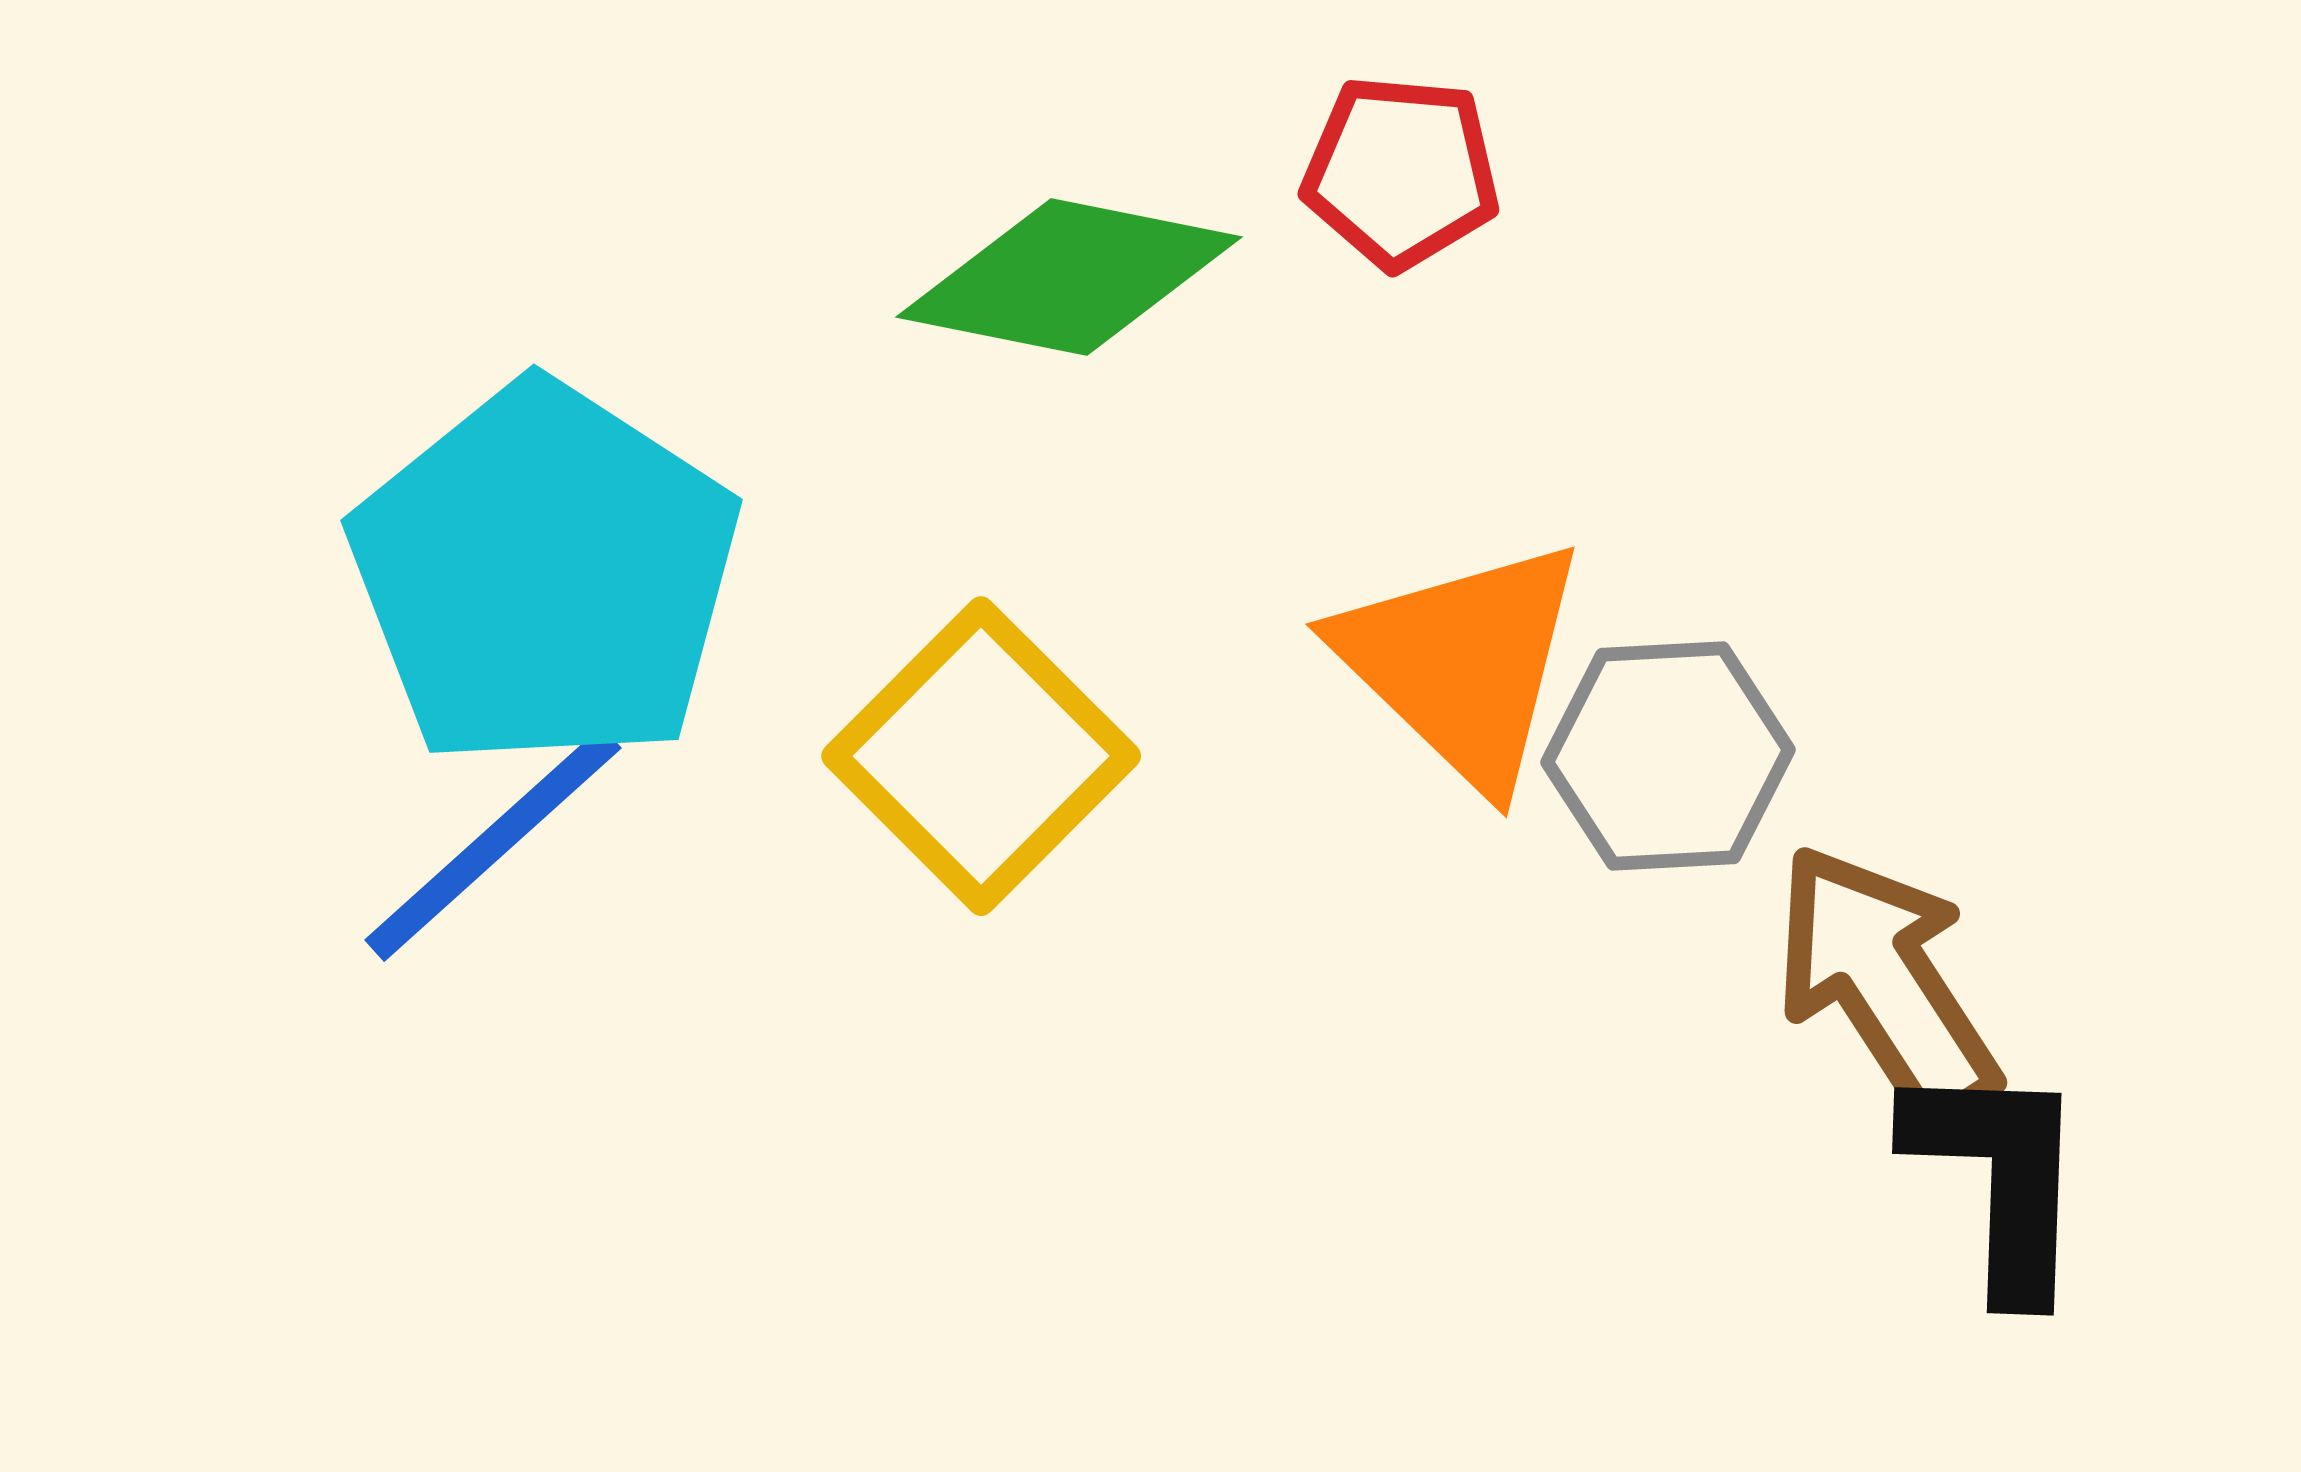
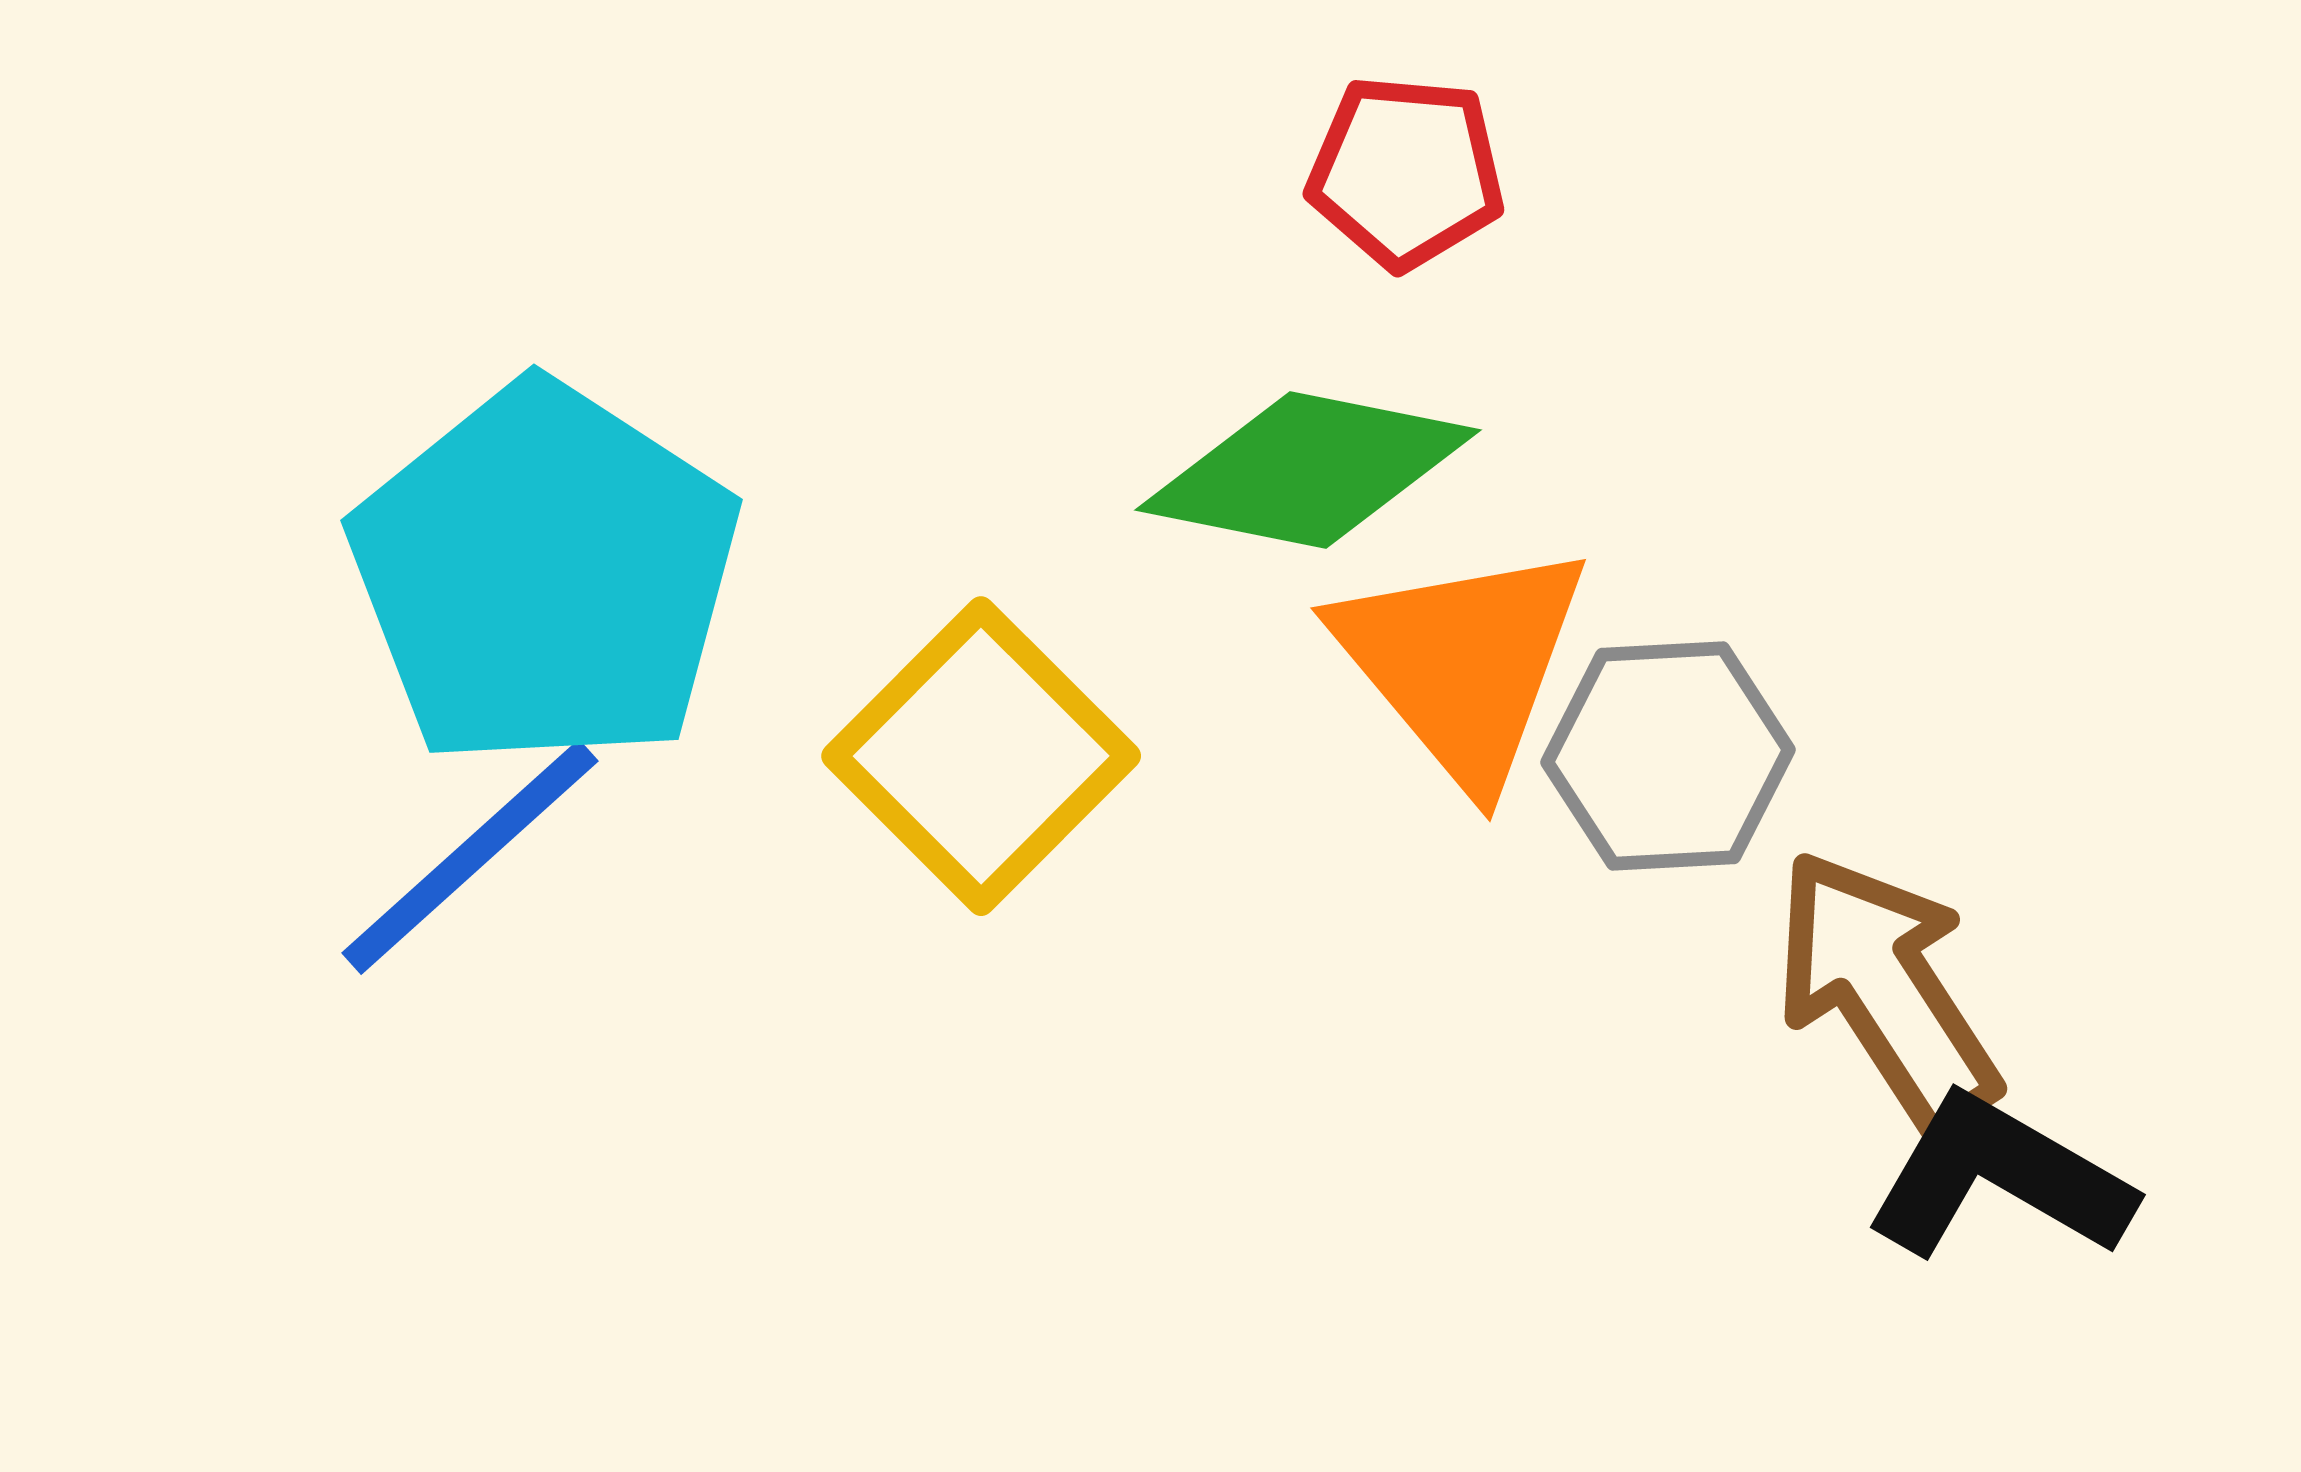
red pentagon: moved 5 px right
green diamond: moved 239 px right, 193 px down
orange triangle: rotated 6 degrees clockwise
blue line: moved 23 px left, 13 px down
brown arrow: moved 6 px down
black L-shape: rotated 62 degrees counterclockwise
